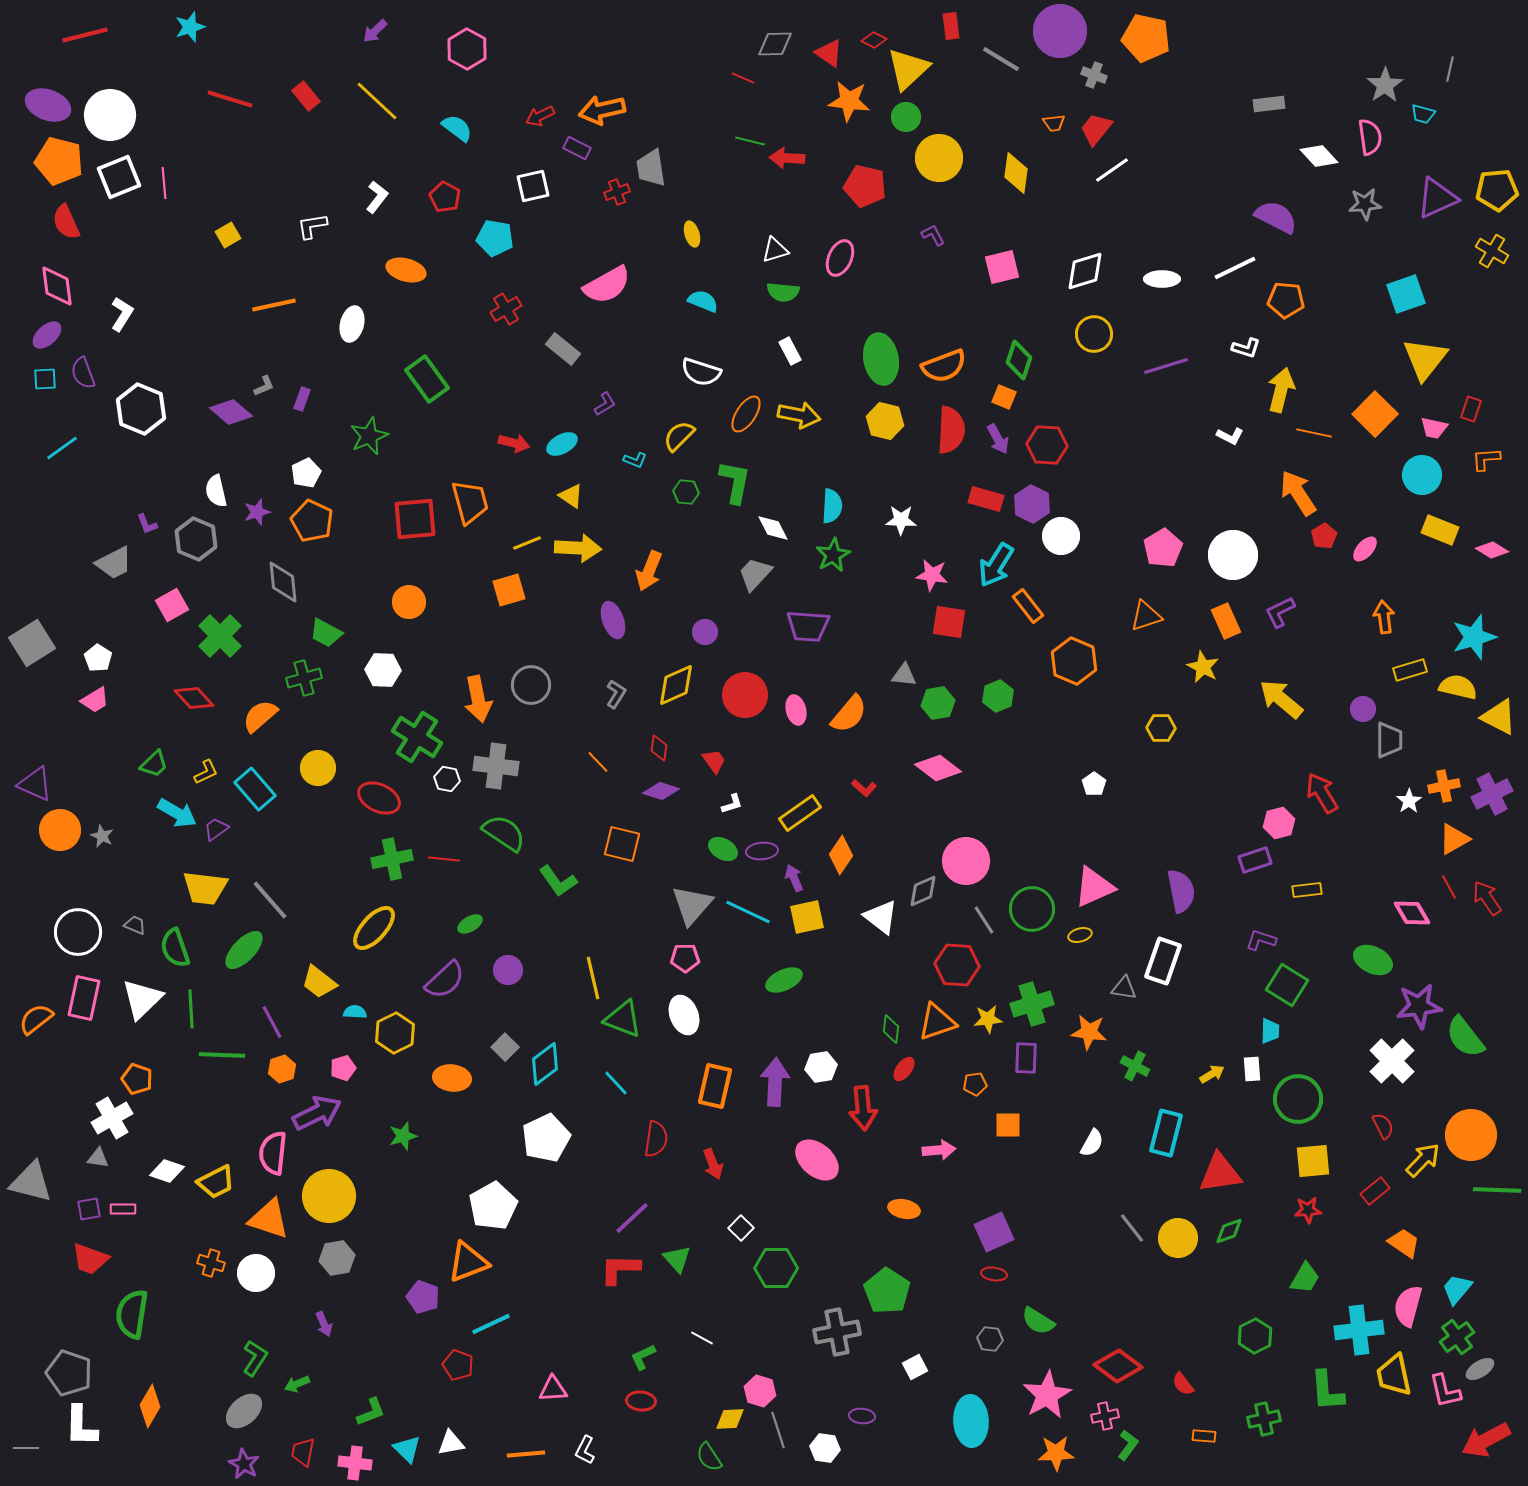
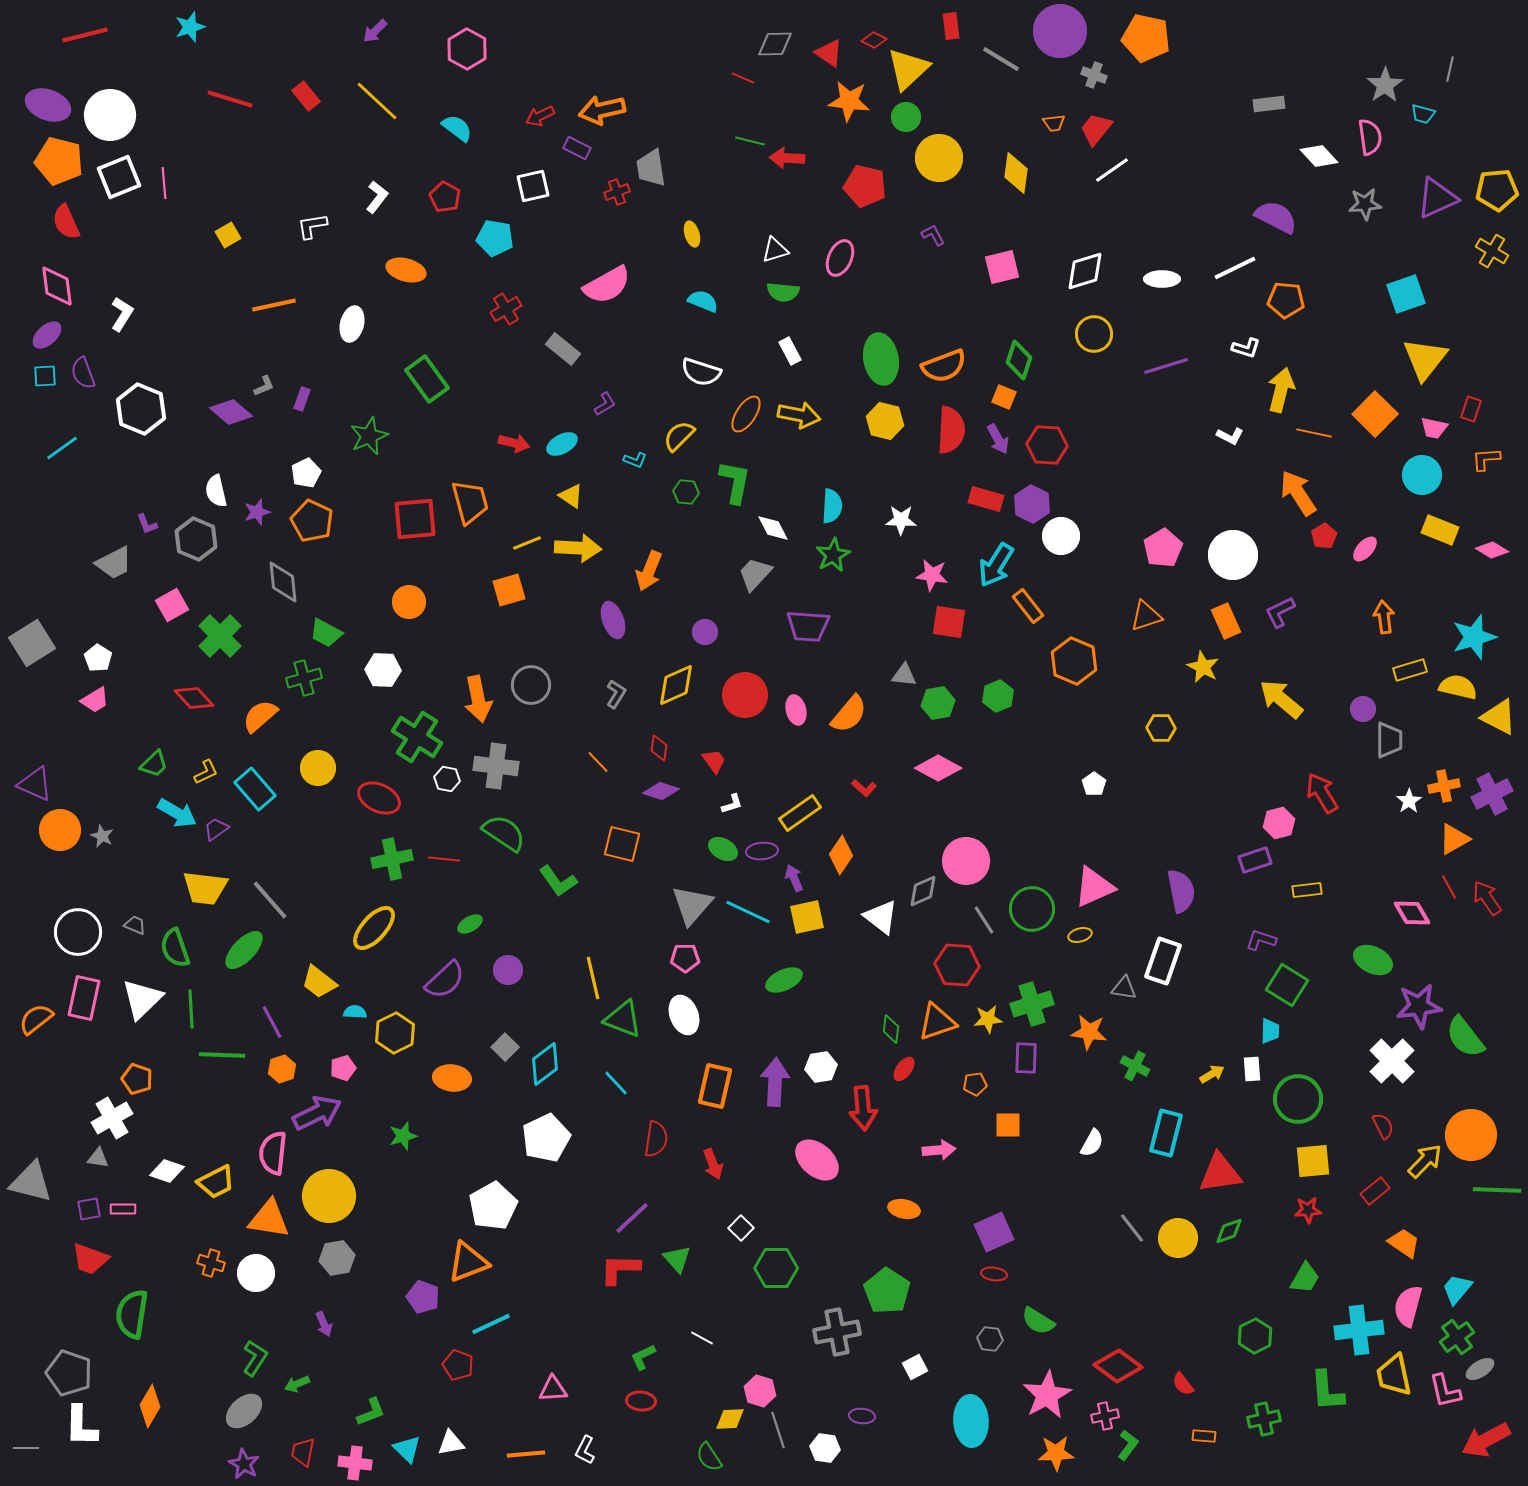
cyan square at (45, 379): moved 3 px up
pink diamond at (938, 768): rotated 9 degrees counterclockwise
yellow arrow at (1423, 1160): moved 2 px right, 1 px down
orange triangle at (269, 1219): rotated 9 degrees counterclockwise
